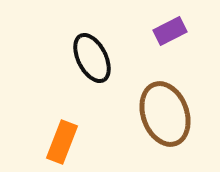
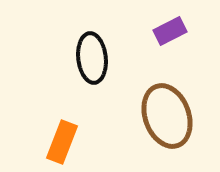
black ellipse: rotated 21 degrees clockwise
brown ellipse: moved 2 px right, 2 px down
